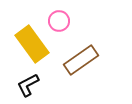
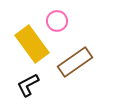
pink circle: moved 2 px left
brown rectangle: moved 6 px left, 2 px down
